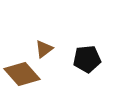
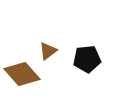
brown triangle: moved 4 px right, 2 px down
